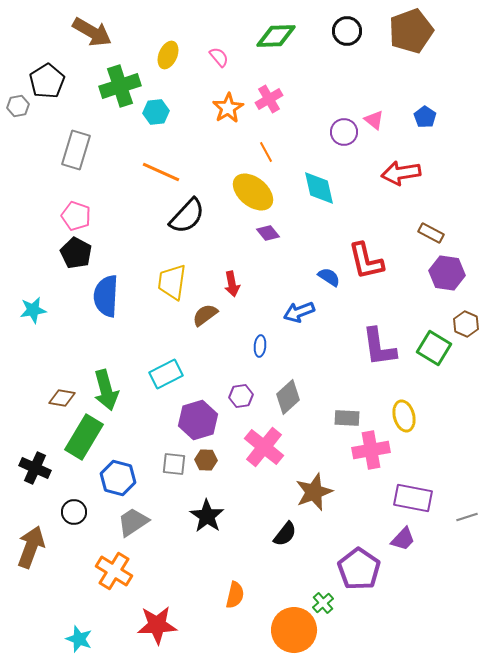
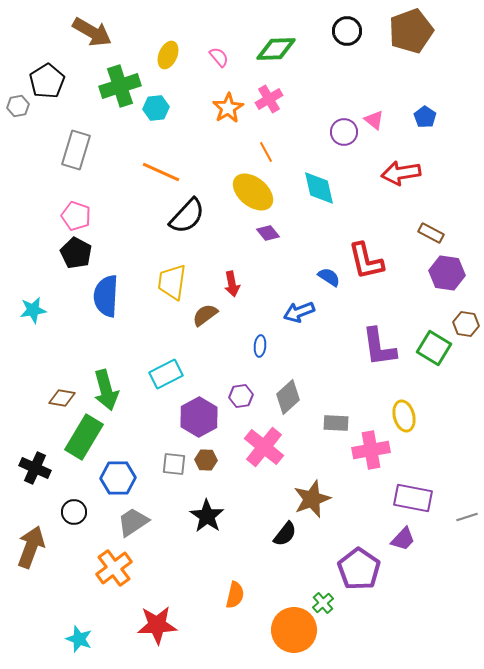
green diamond at (276, 36): moved 13 px down
cyan hexagon at (156, 112): moved 4 px up
brown hexagon at (466, 324): rotated 15 degrees counterclockwise
gray rectangle at (347, 418): moved 11 px left, 5 px down
purple hexagon at (198, 420): moved 1 px right, 3 px up; rotated 12 degrees counterclockwise
blue hexagon at (118, 478): rotated 16 degrees counterclockwise
brown star at (314, 492): moved 2 px left, 7 px down
orange cross at (114, 571): moved 3 px up; rotated 21 degrees clockwise
